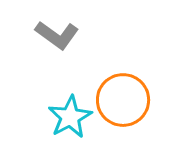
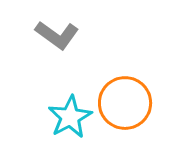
orange circle: moved 2 px right, 3 px down
